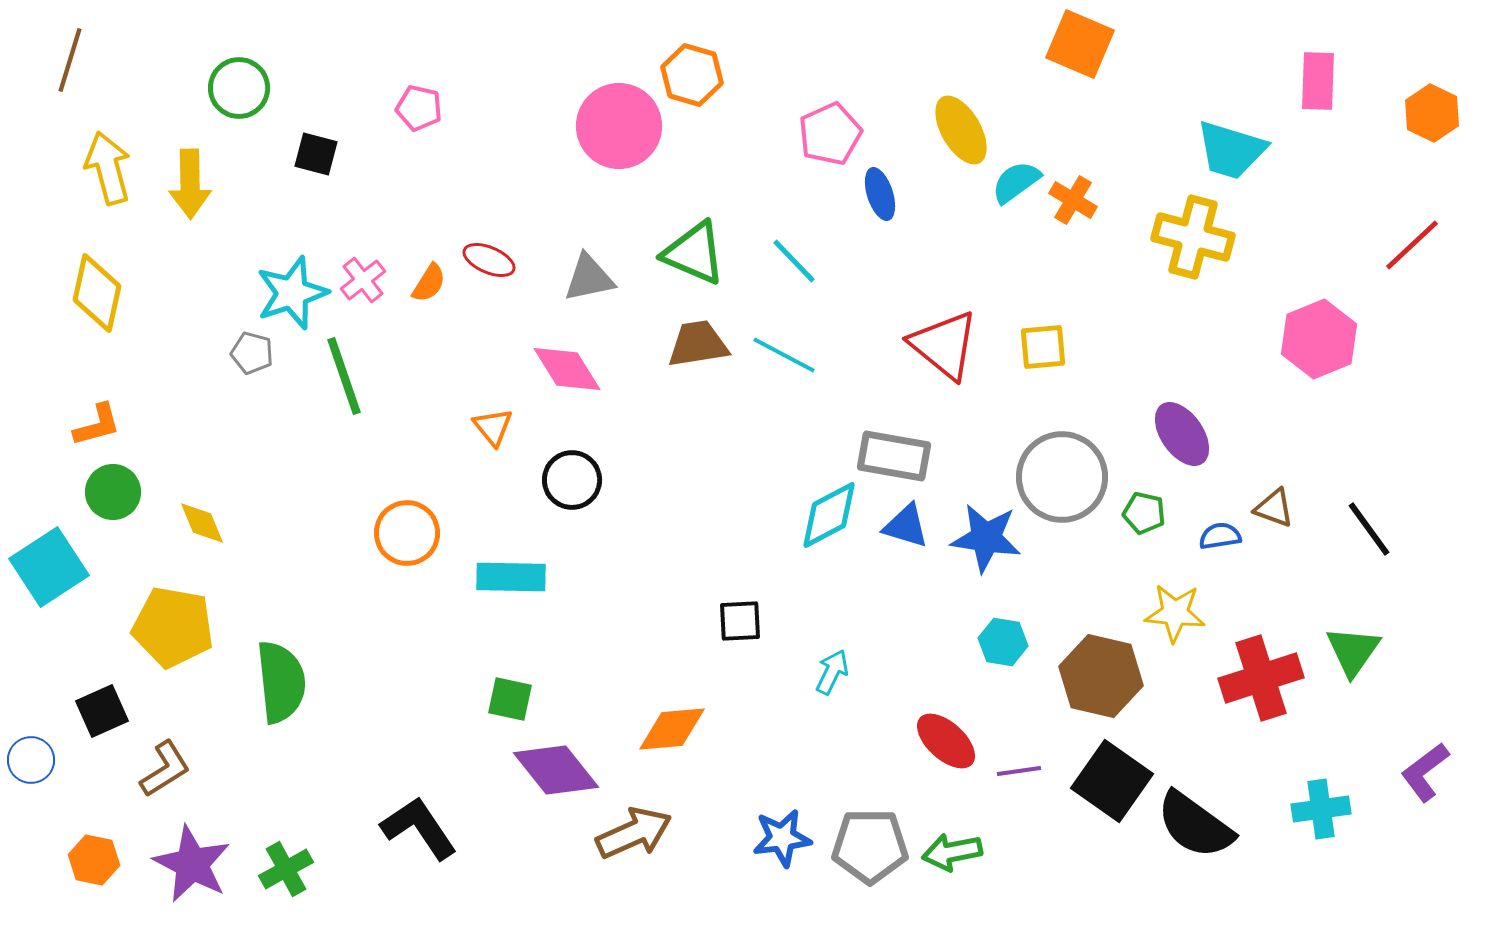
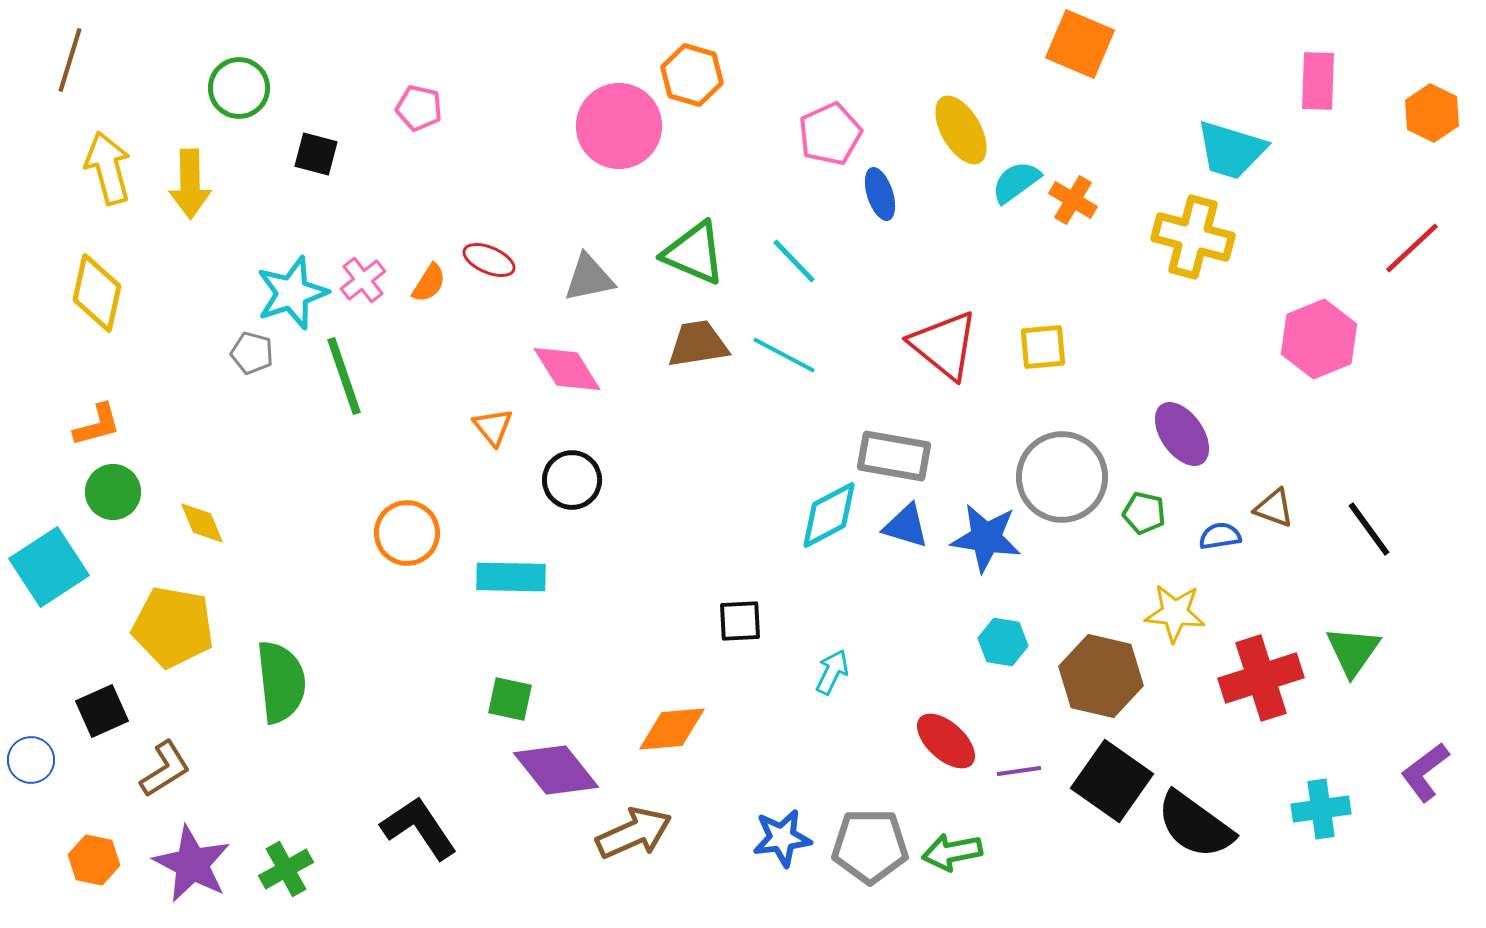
red line at (1412, 245): moved 3 px down
